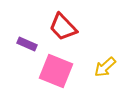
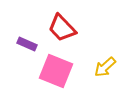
red trapezoid: moved 1 px left, 1 px down
